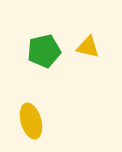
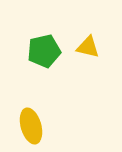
yellow ellipse: moved 5 px down
